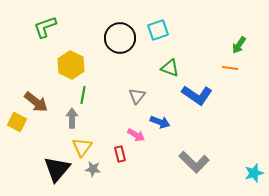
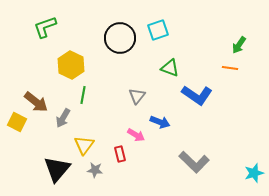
gray arrow: moved 9 px left; rotated 150 degrees counterclockwise
yellow triangle: moved 2 px right, 2 px up
gray star: moved 2 px right, 1 px down
